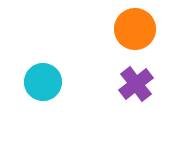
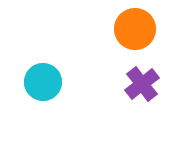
purple cross: moved 6 px right
